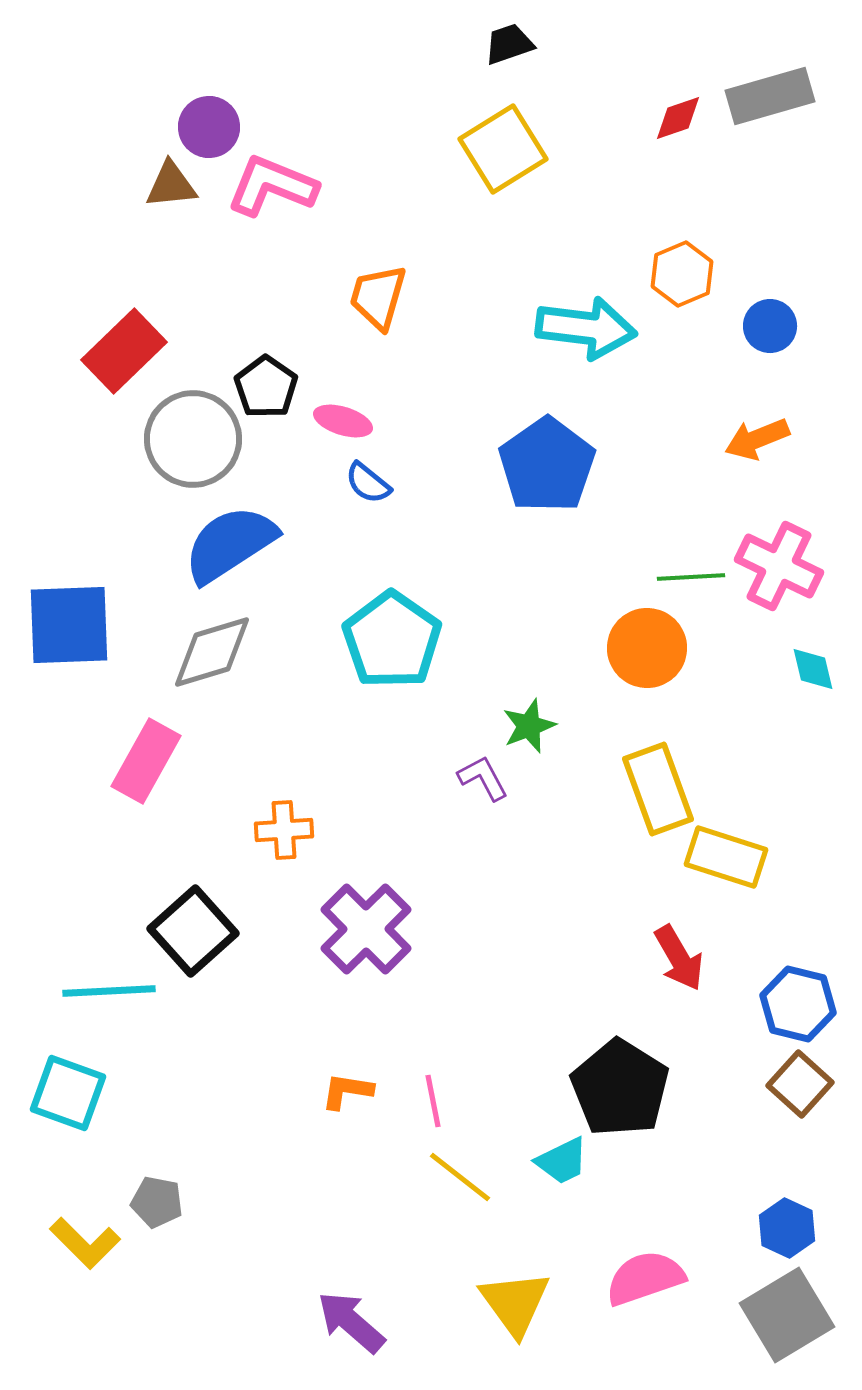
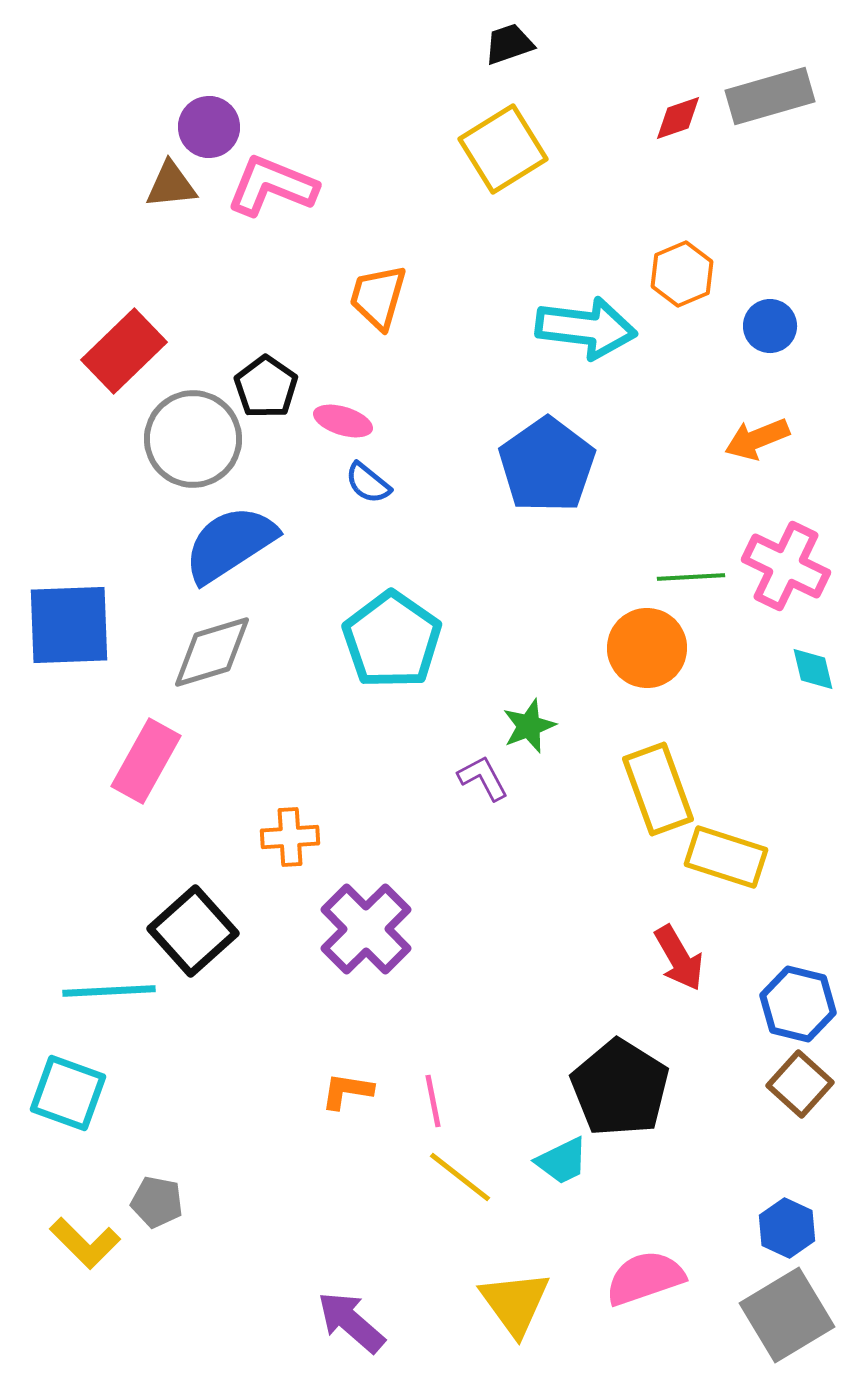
pink cross at (779, 566): moved 7 px right
orange cross at (284, 830): moved 6 px right, 7 px down
